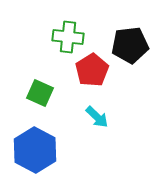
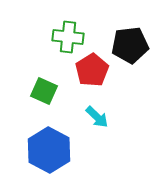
green square: moved 4 px right, 2 px up
blue hexagon: moved 14 px right
